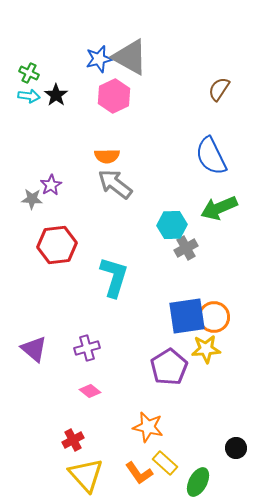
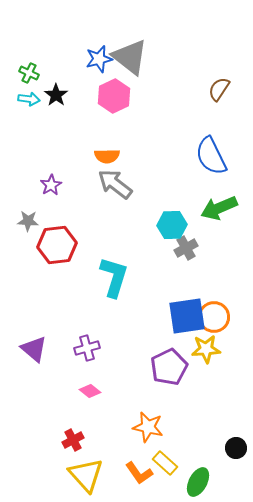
gray triangle: rotated 9 degrees clockwise
cyan arrow: moved 3 px down
gray star: moved 4 px left, 22 px down
purple pentagon: rotated 6 degrees clockwise
